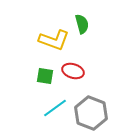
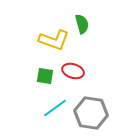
gray hexagon: rotated 12 degrees counterclockwise
